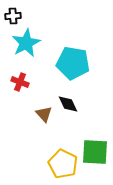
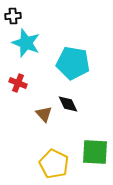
cyan star: rotated 24 degrees counterclockwise
red cross: moved 2 px left, 1 px down
yellow pentagon: moved 9 px left
